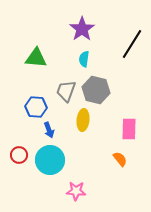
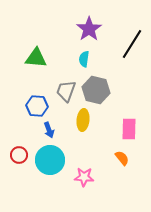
purple star: moved 7 px right
blue hexagon: moved 1 px right, 1 px up
orange semicircle: moved 2 px right, 1 px up
pink star: moved 8 px right, 14 px up
